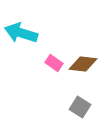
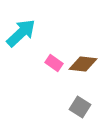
cyan arrow: rotated 120 degrees clockwise
